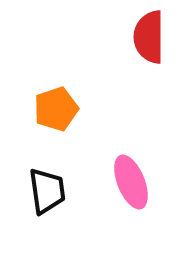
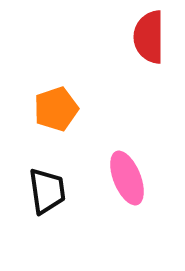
pink ellipse: moved 4 px left, 4 px up
